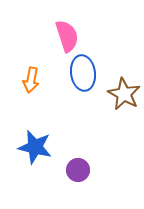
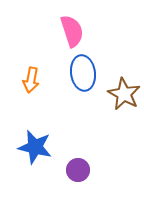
pink semicircle: moved 5 px right, 5 px up
